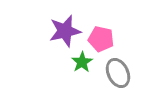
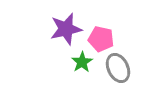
purple star: moved 1 px right, 2 px up
gray ellipse: moved 5 px up
